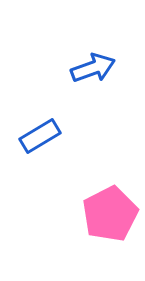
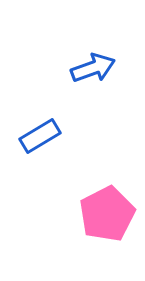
pink pentagon: moved 3 px left
